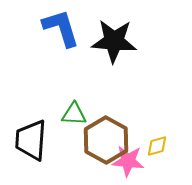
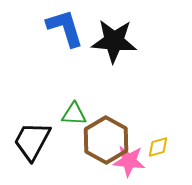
blue L-shape: moved 4 px right
black trapezoid: moved 1 px right, 1 px down; rotated 24 degrees clockwise
yellow diamond: moved 1 px right, 1 px down
pink star: moved 1 px right
